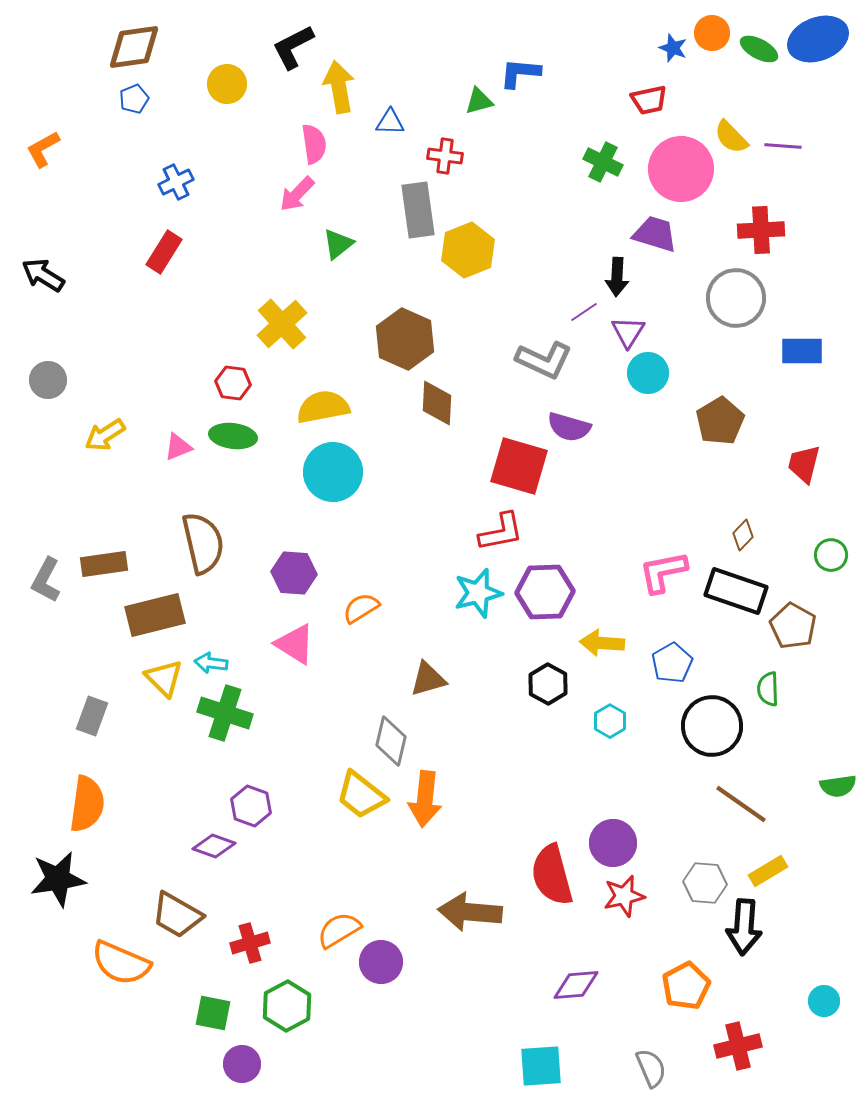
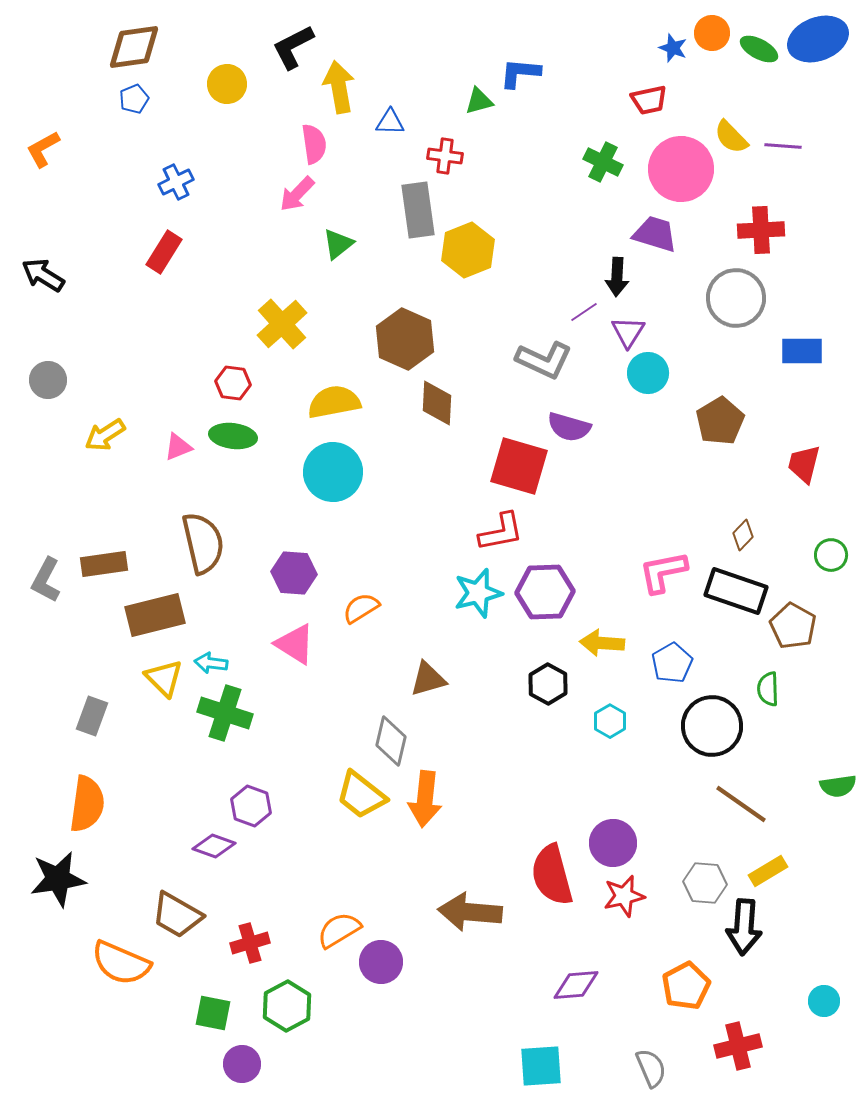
yellow semicircle at (323, 407): moved 11 px right, 5 px up
